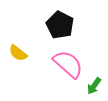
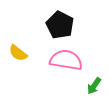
pink semicircle: moved 2 px left, 4 px up; rotated 32 degrees counterclockwise
